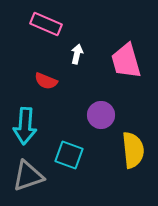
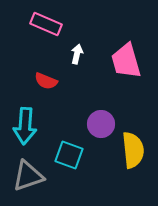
purple circle: moved 9 px down
